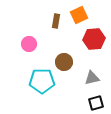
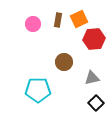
orange square: moved 4 px down
brown rectangle: moved 2 px right, 1 px up
pink circle: moved 4 px right, 20 px up
cyan pentagon: moved 4 px left, 9 px down
black square: rotated 28 degrees counterclockwise
